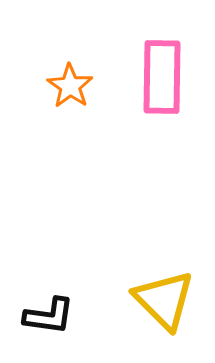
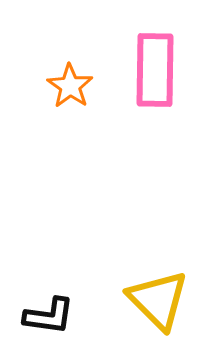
pink rectangle: moved 7 px left, 7 px up
yellow triangle: moved 6 px left
